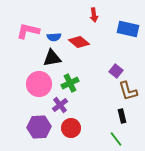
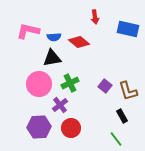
red arrow: moved 1 px right, 2 px down
purple square: moved 11 px left, 15 px down
black rectangle: rotated 16 degrees counterclockwise
